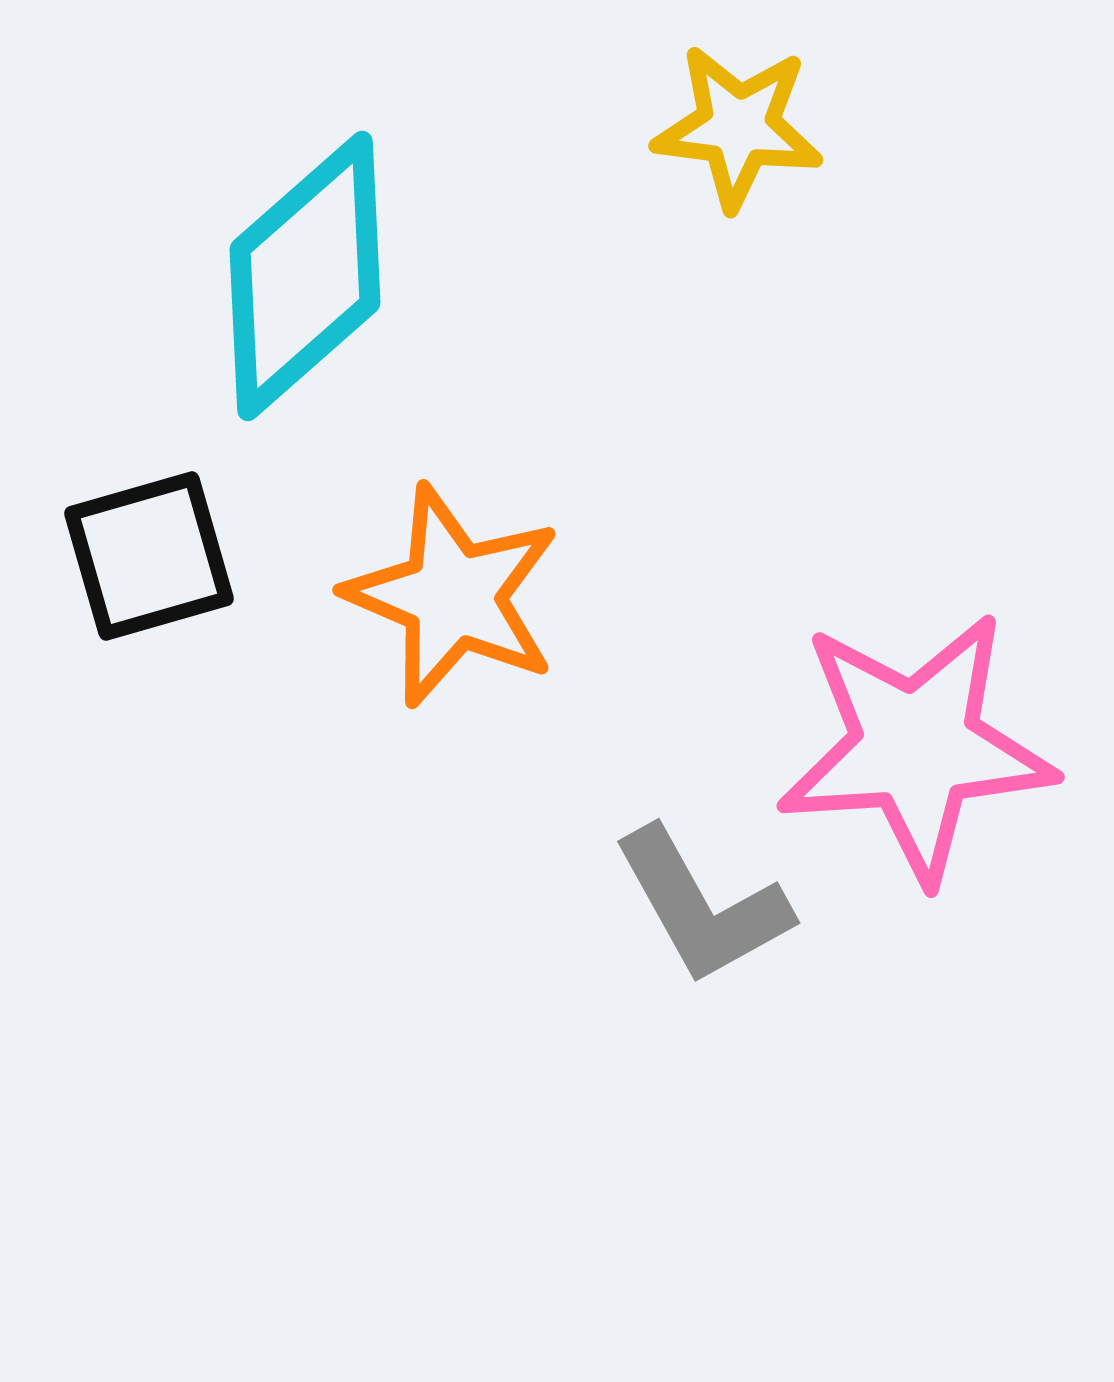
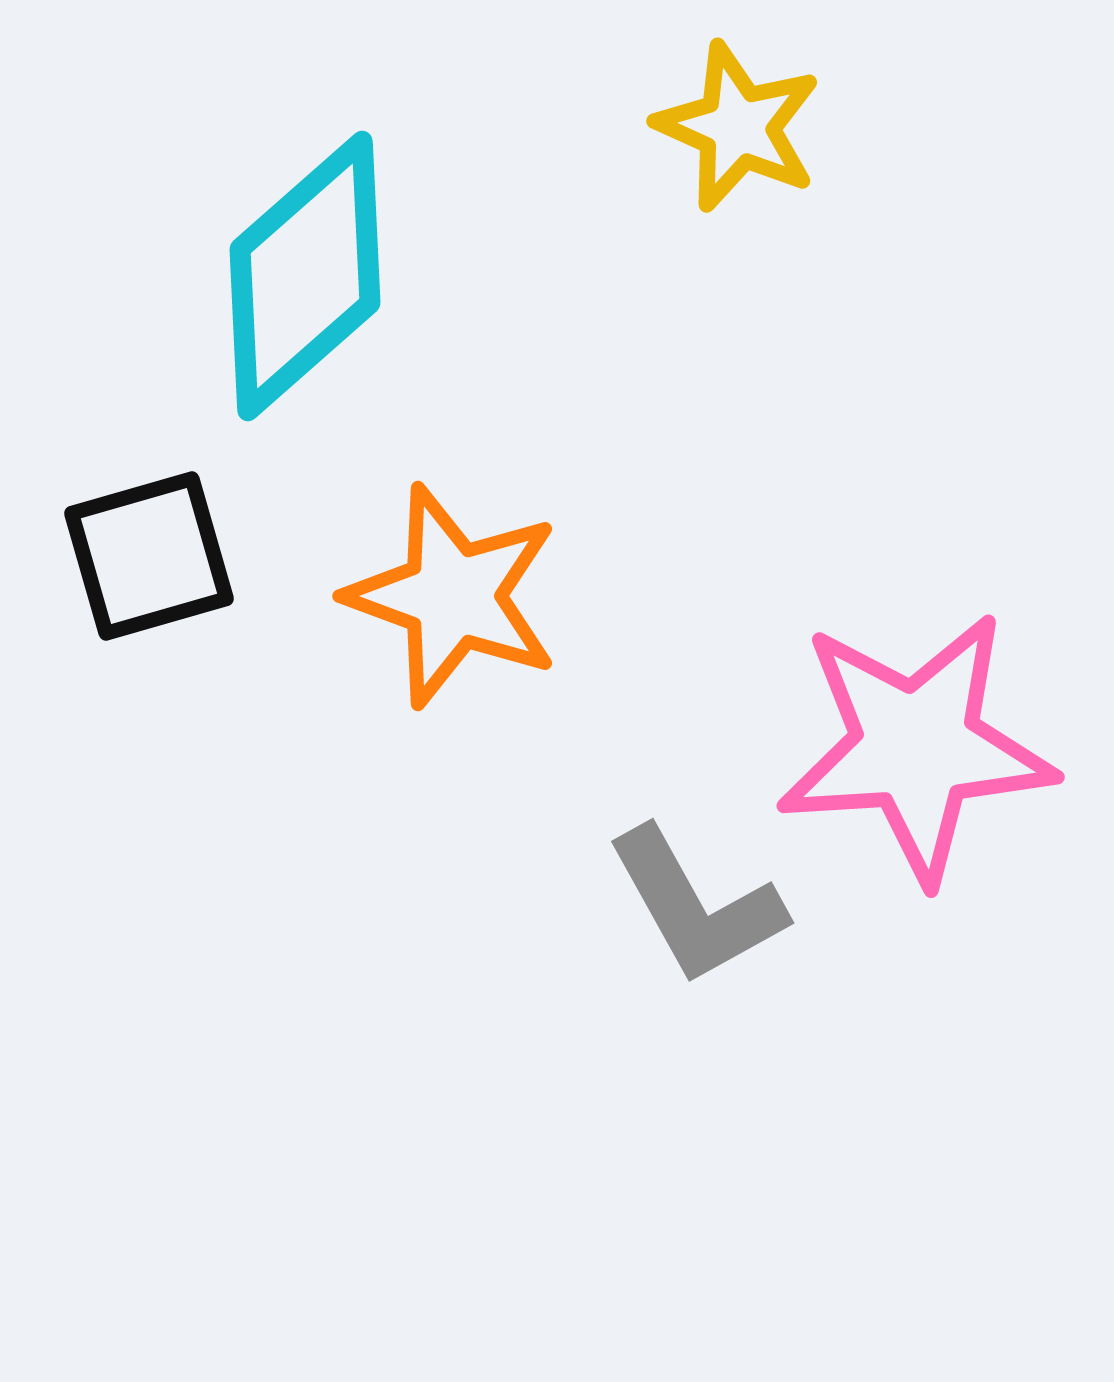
yellow star: rotated 17 degrees clockwise
orange star: rotated 3 degrees counterclockwise
gray L-shape: moved 6 px left
